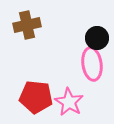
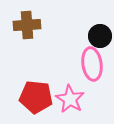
brown cross: rotated 8 degrees clockwise
black circle: moved 3 px right, 2 px up
pink star: moved 1 px right, 3 px up
